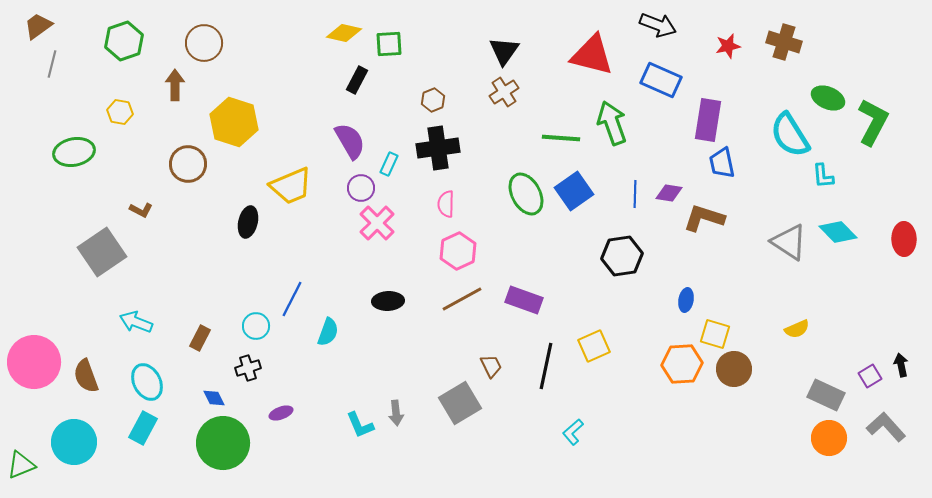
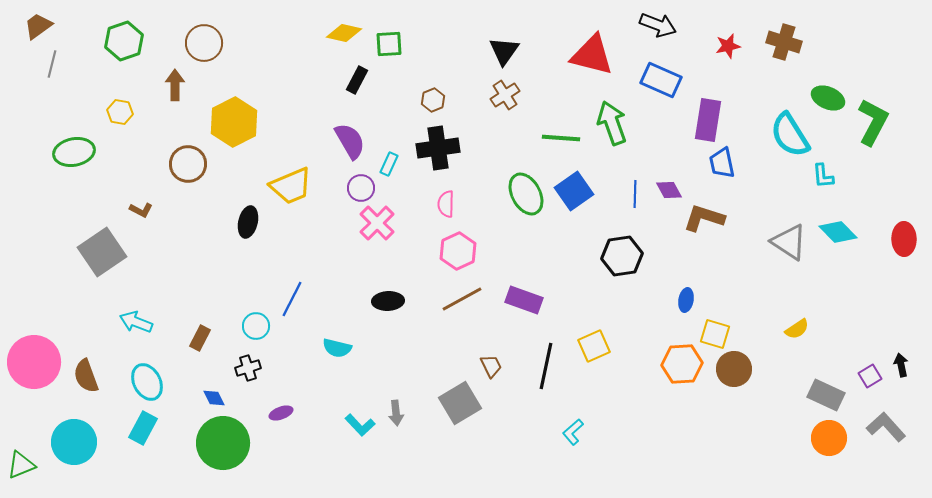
brown cross at (504, 92): moved 1 px right, 3 px down
yellow hexagon at (234, 122): rotated 15 degrees clockwise
purple diamond at (669, 193): moved 3 px up; rotated 52 degrees clockwise
yellow semicircle at (797, 329): rotated 10 degrees counterclockwise
cyan semicircle at (328, 332): moved 9 px right, 16 px down; rotated 84 degrees clockwise
cyan L-shape at (360, 425): rotated 20 degrees counterclockwise
